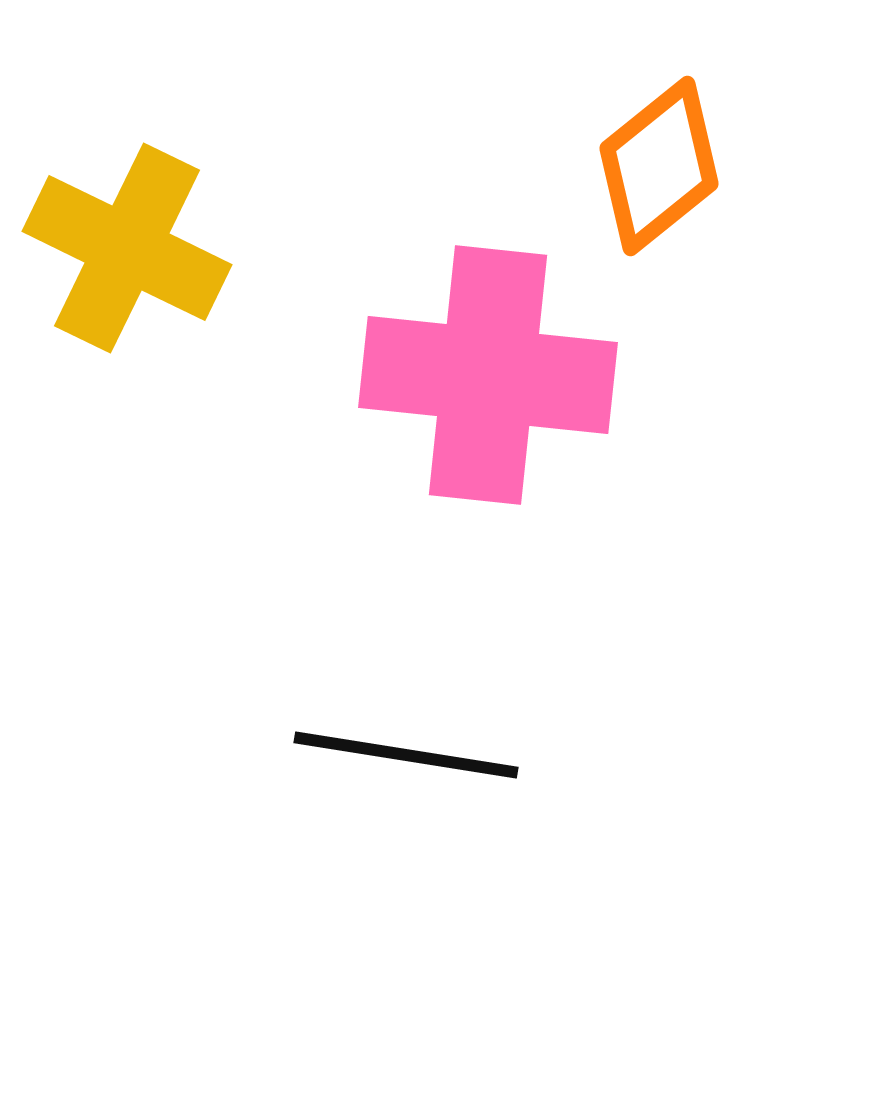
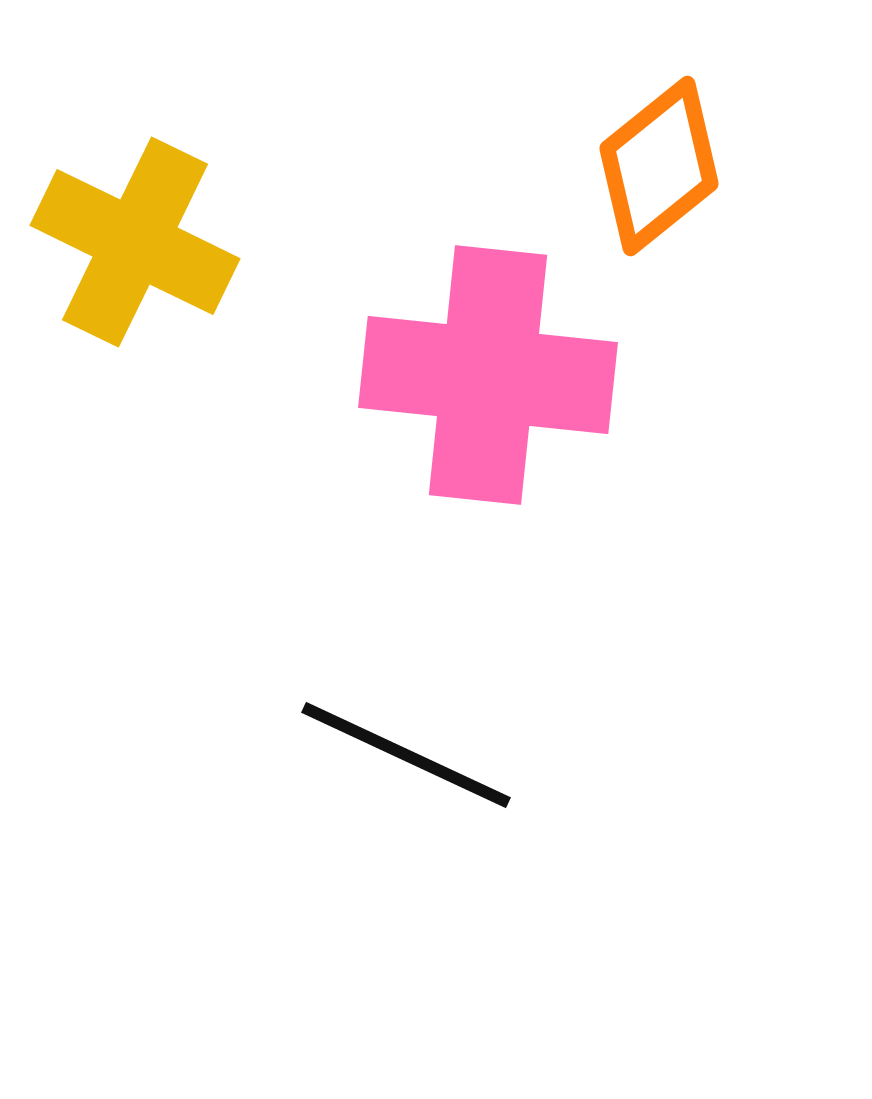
yellow cross: moved 8 px right, 6 px up
black line: rotated 16 degrees clockwise
